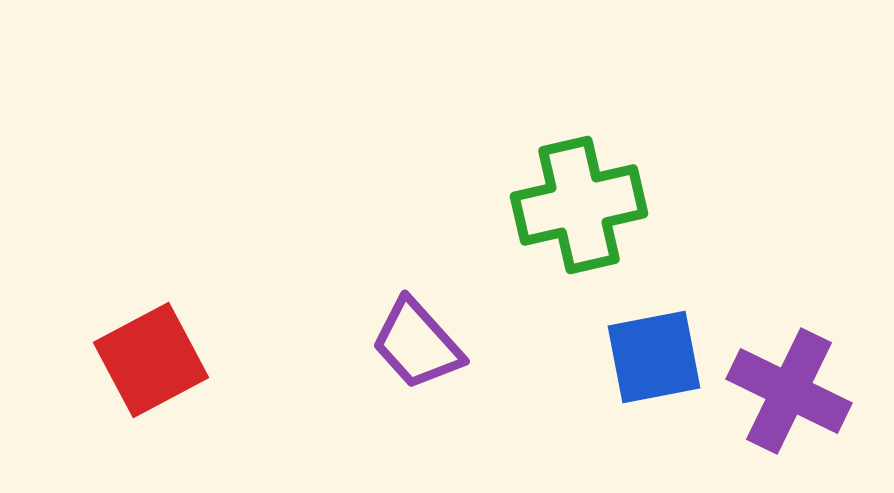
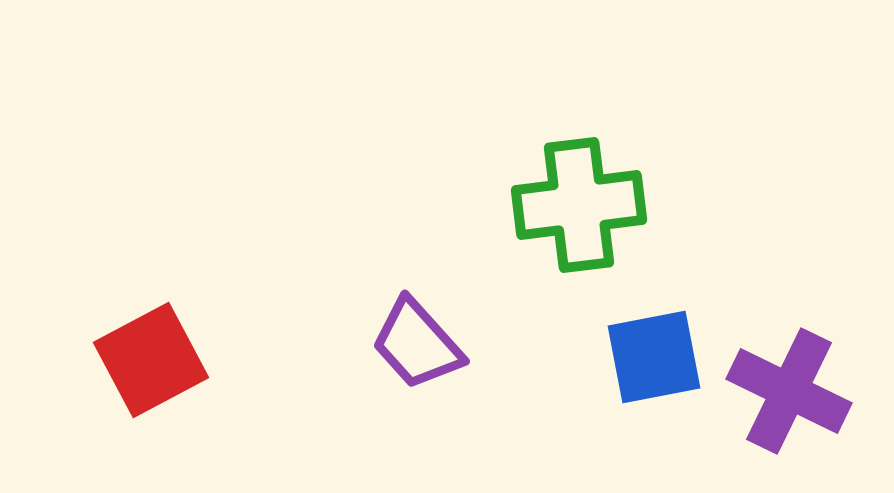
green cross: rotated 6 degrees clockwise
